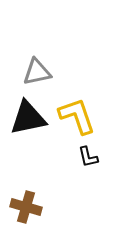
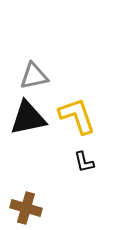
gray triangle: moved 3 px left, 4 px down
black L-shape: moved 4 px left, 5 px down
brown cross: moved 1 px down
